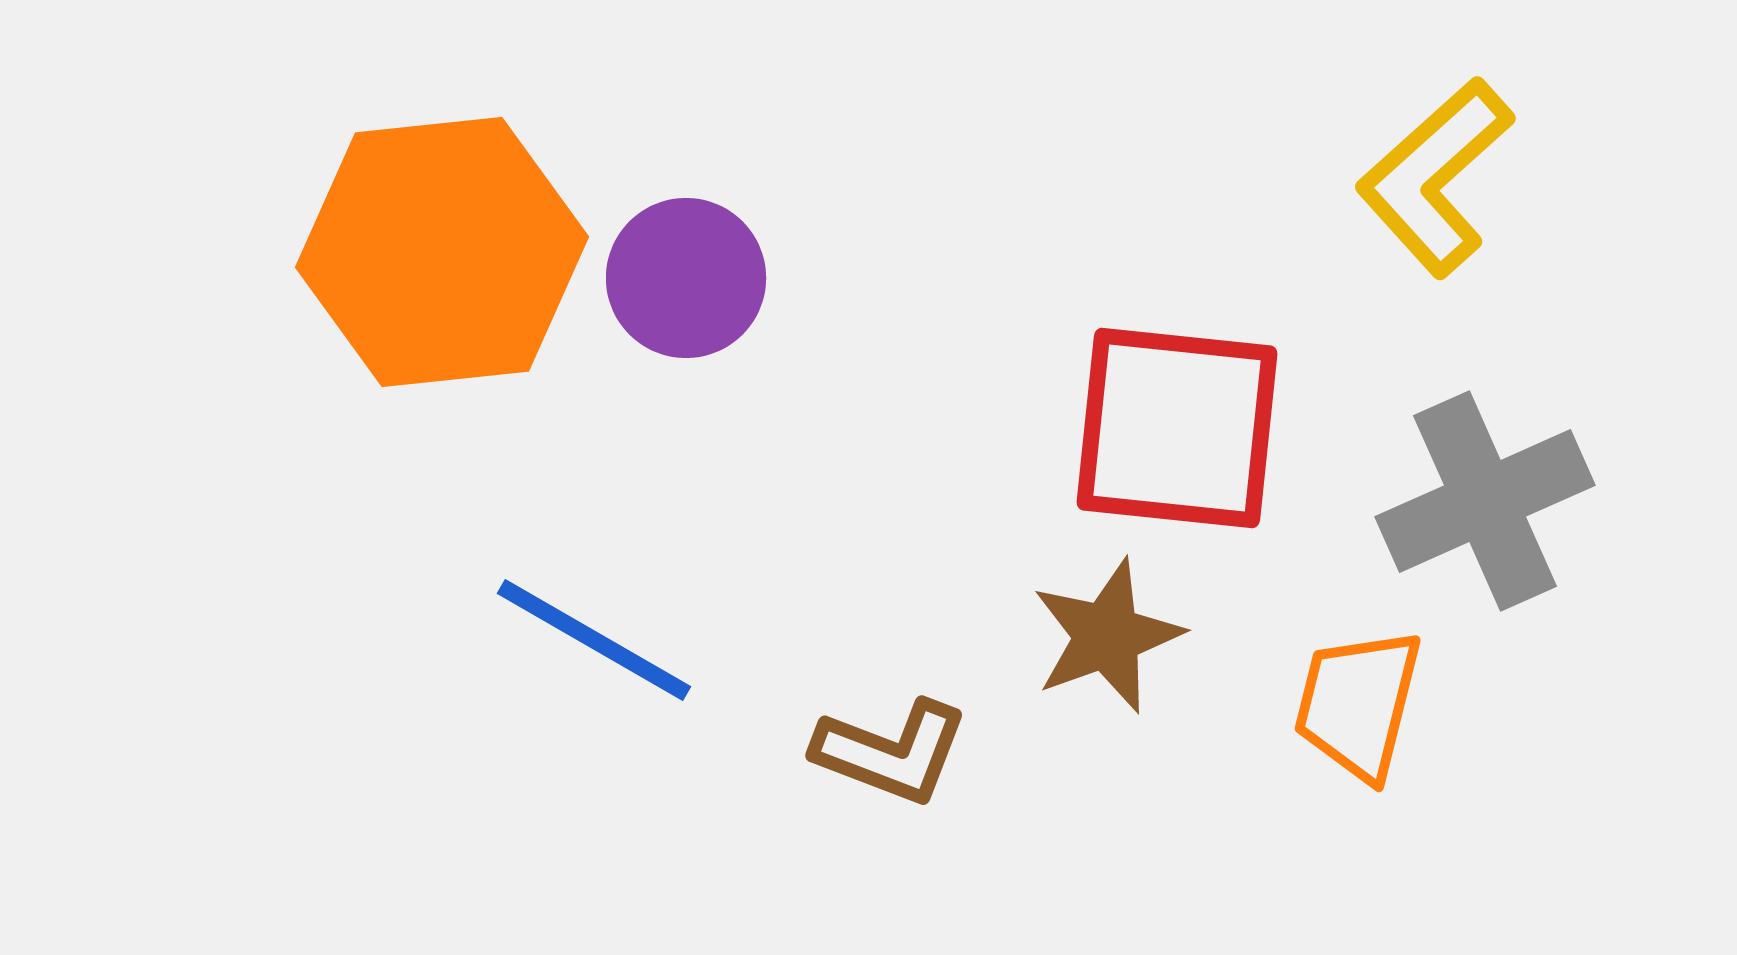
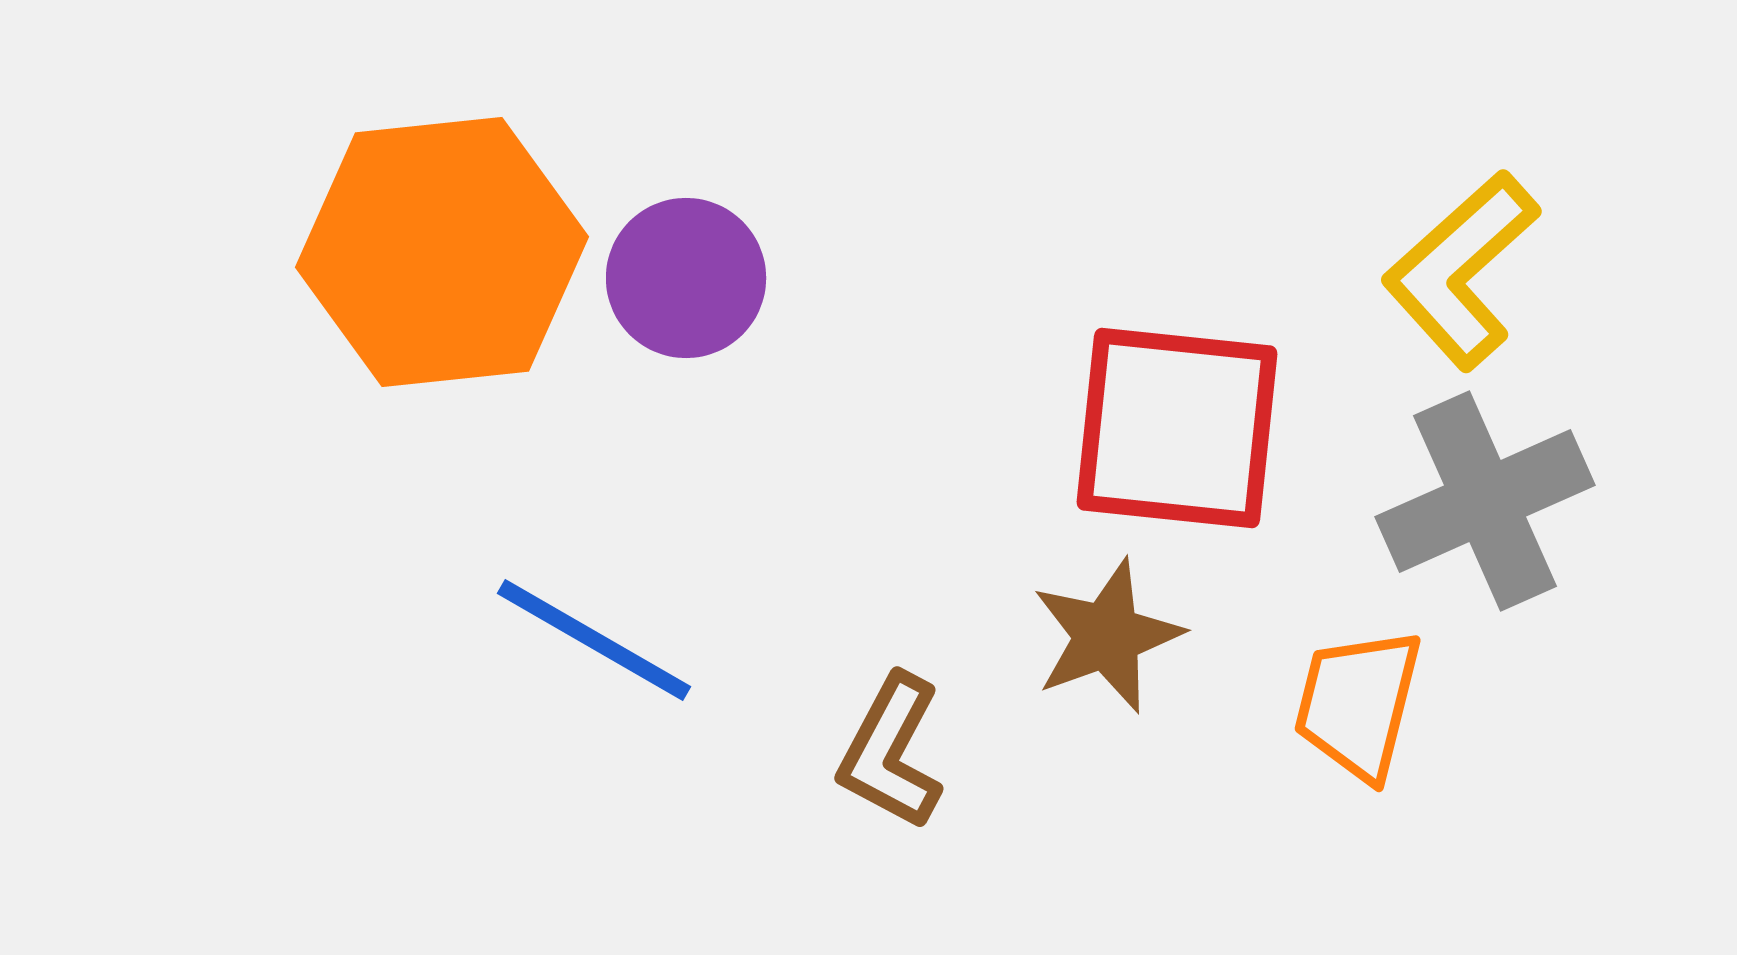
yellow L-shape: moved 26 px right, 93 px down
brown L-shape: rotated 97 degrees clockwise
